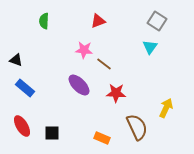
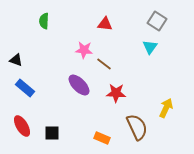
red triangle: moved 7 px right, 3 px down; rotated 28 degrees clockwise
